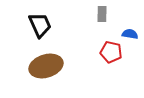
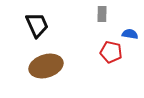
black trapezoid: moved 3 px left
